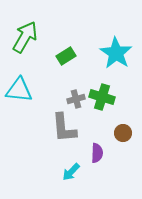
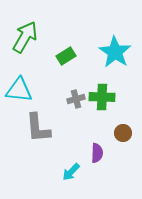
cyan star: moved 1 px left, 1 px up
green cross: rotated 15 degrees counterclockwise
gray L-shape: moved 26 px left
